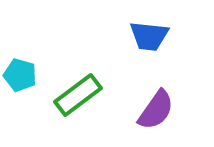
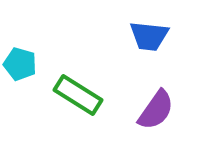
cyan pentagon: moved 11 px up
green rectangle: rotated 69 degrees clockwise
